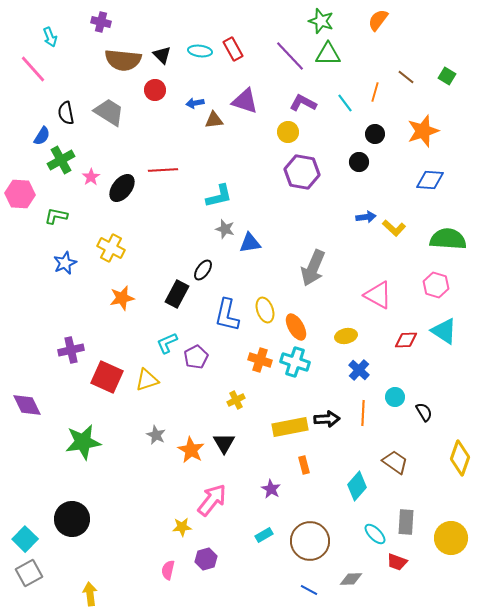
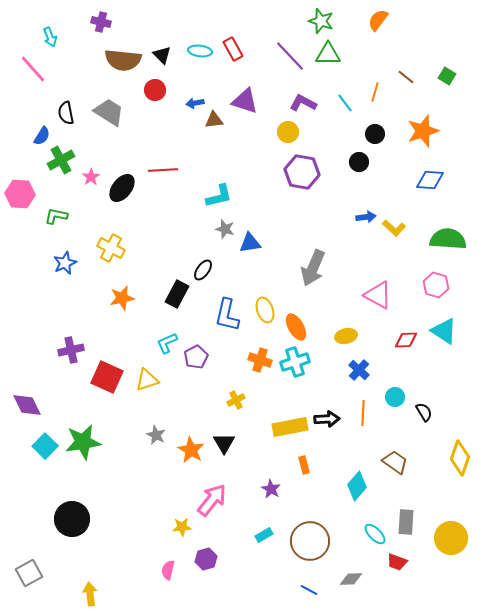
cyan cross at (295, 362): rotated 36 degrees counterclockwise
cyan square at (25, 539): moved 20 px right, 93 px up
